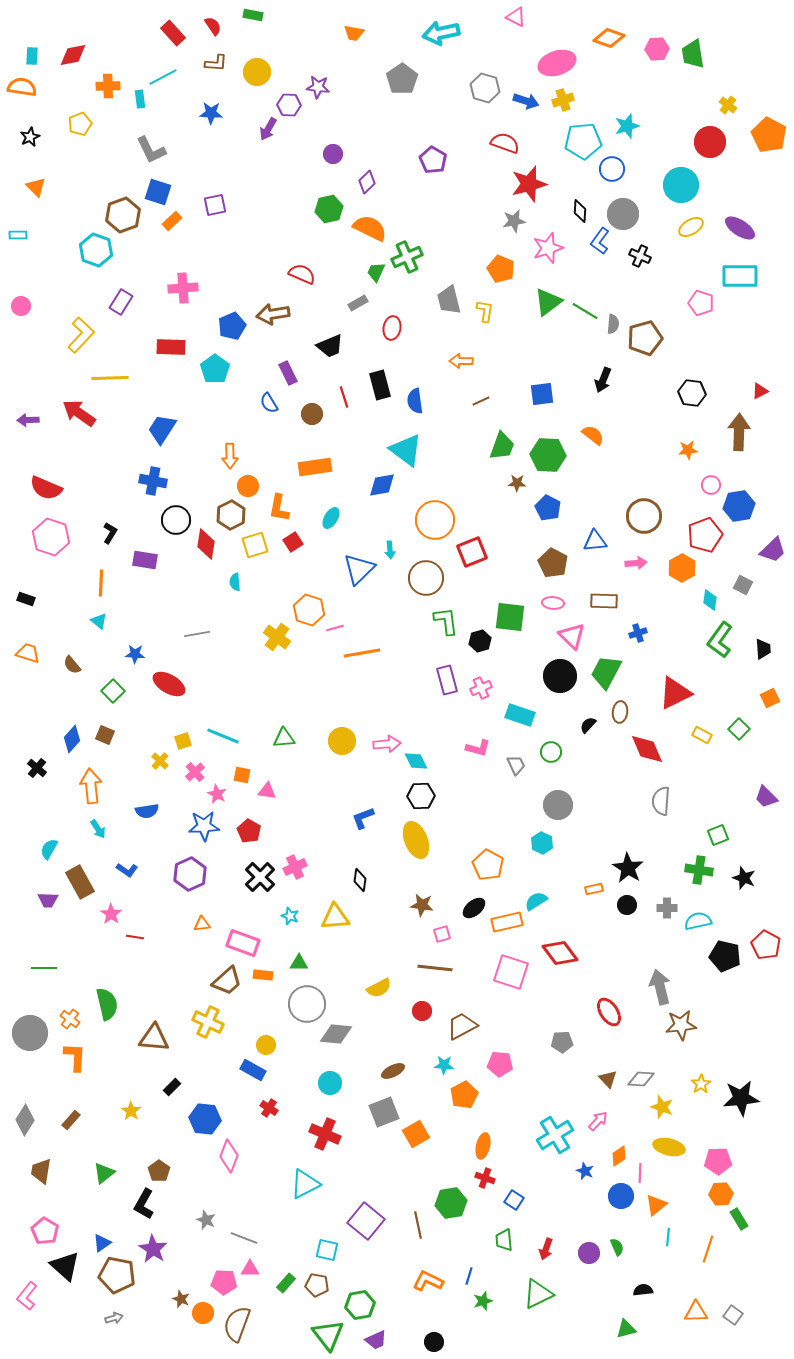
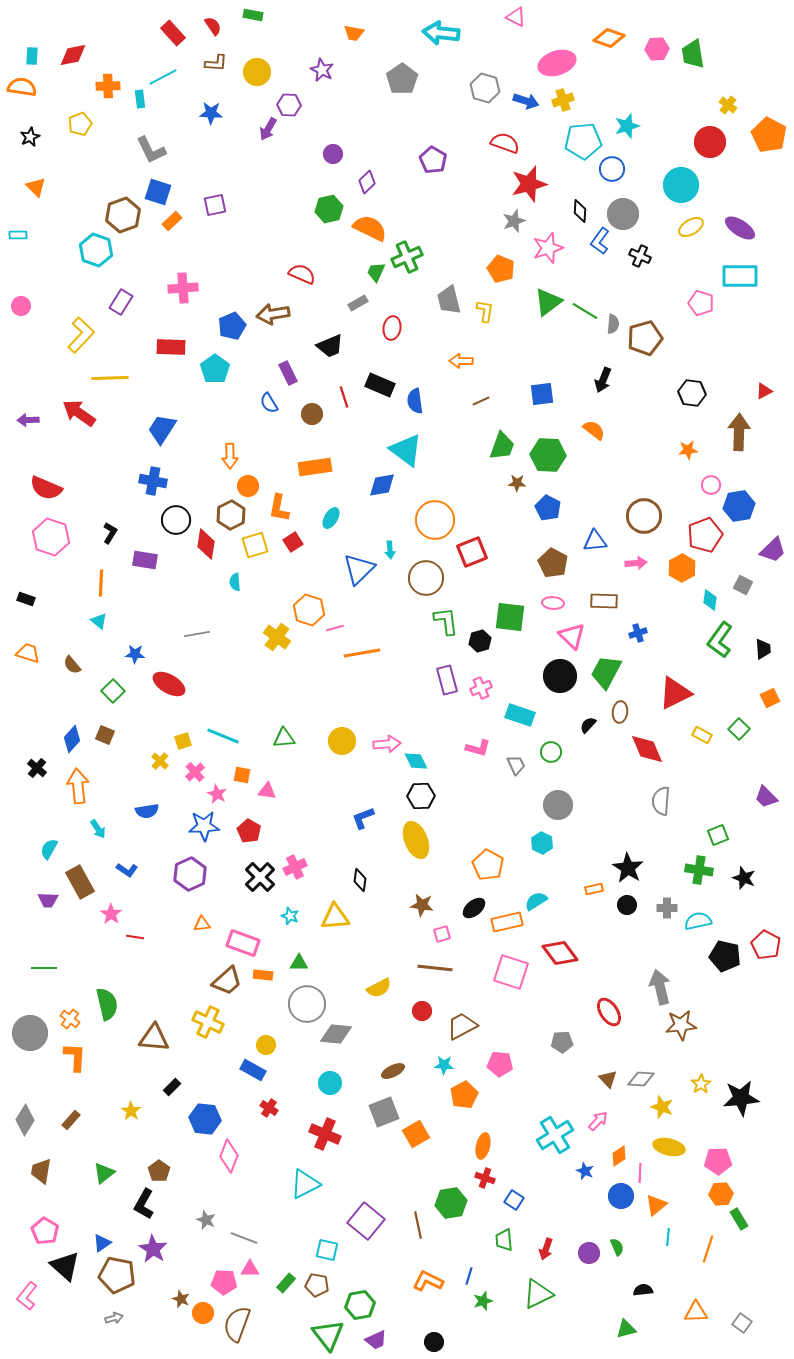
cyan arrow at (441, 33): rotated 18 degrees clockwise
purple star at (318, 87): moved 4 px right, 17 px up; rotated 20 degrees clockwise
gray star at (514, 221): rotated 10 degrees counterclockwise
black rectangle at (380, 385): rotated 52 degrees counterclockwise
red triangle at (760, 391): moved 4 px right
orange semicircle at (593, 435): moved 1 px right, 5 px up
orange arrow at (91, 786): moved 13 px left
gray square at (733, 1315): moved 9 px right, 8 px down
